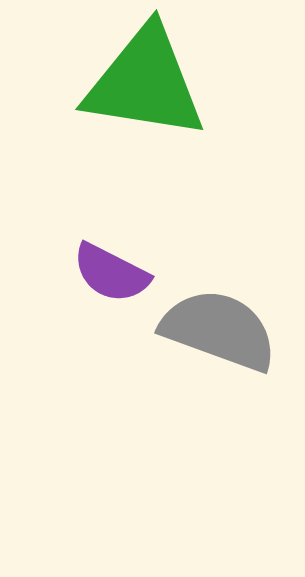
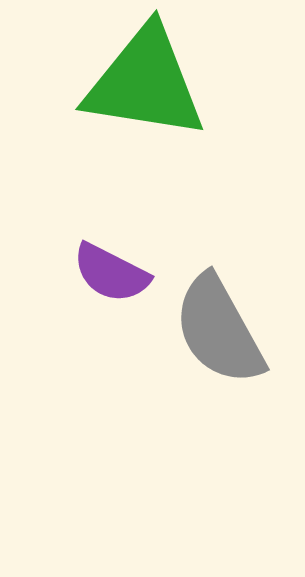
gray semicircle: rotated 139 degrees counterclockwise
